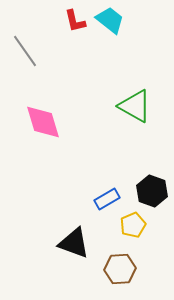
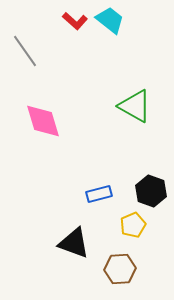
red L-shape: rotated 35 degrees counterclockwise
pink diamond: moved 1 px up
black hexagon: moved 1 px left
blue rectangle: moved 8 px left, 5 px up; rotated 15 degrees clockwise
